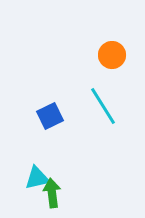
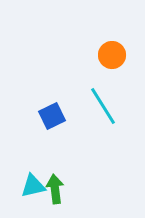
blue square: moved 2 px right
cyan triangle: moved 4 px left, 8 px down
green arrow: moved 3 px right, 4 px up
